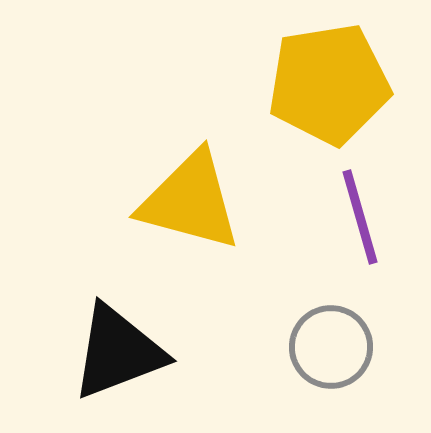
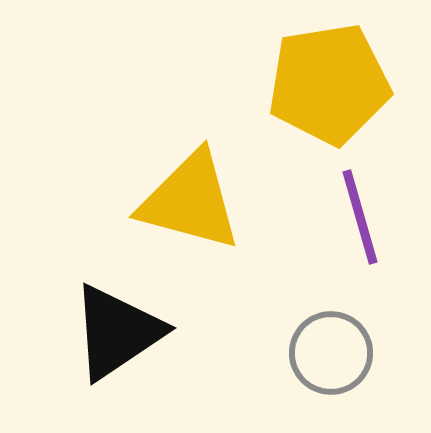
gray circle: moved 6 px down
black triangle: moved 1 px left, 20 px up; rotated 13 degrees counterclockwise
